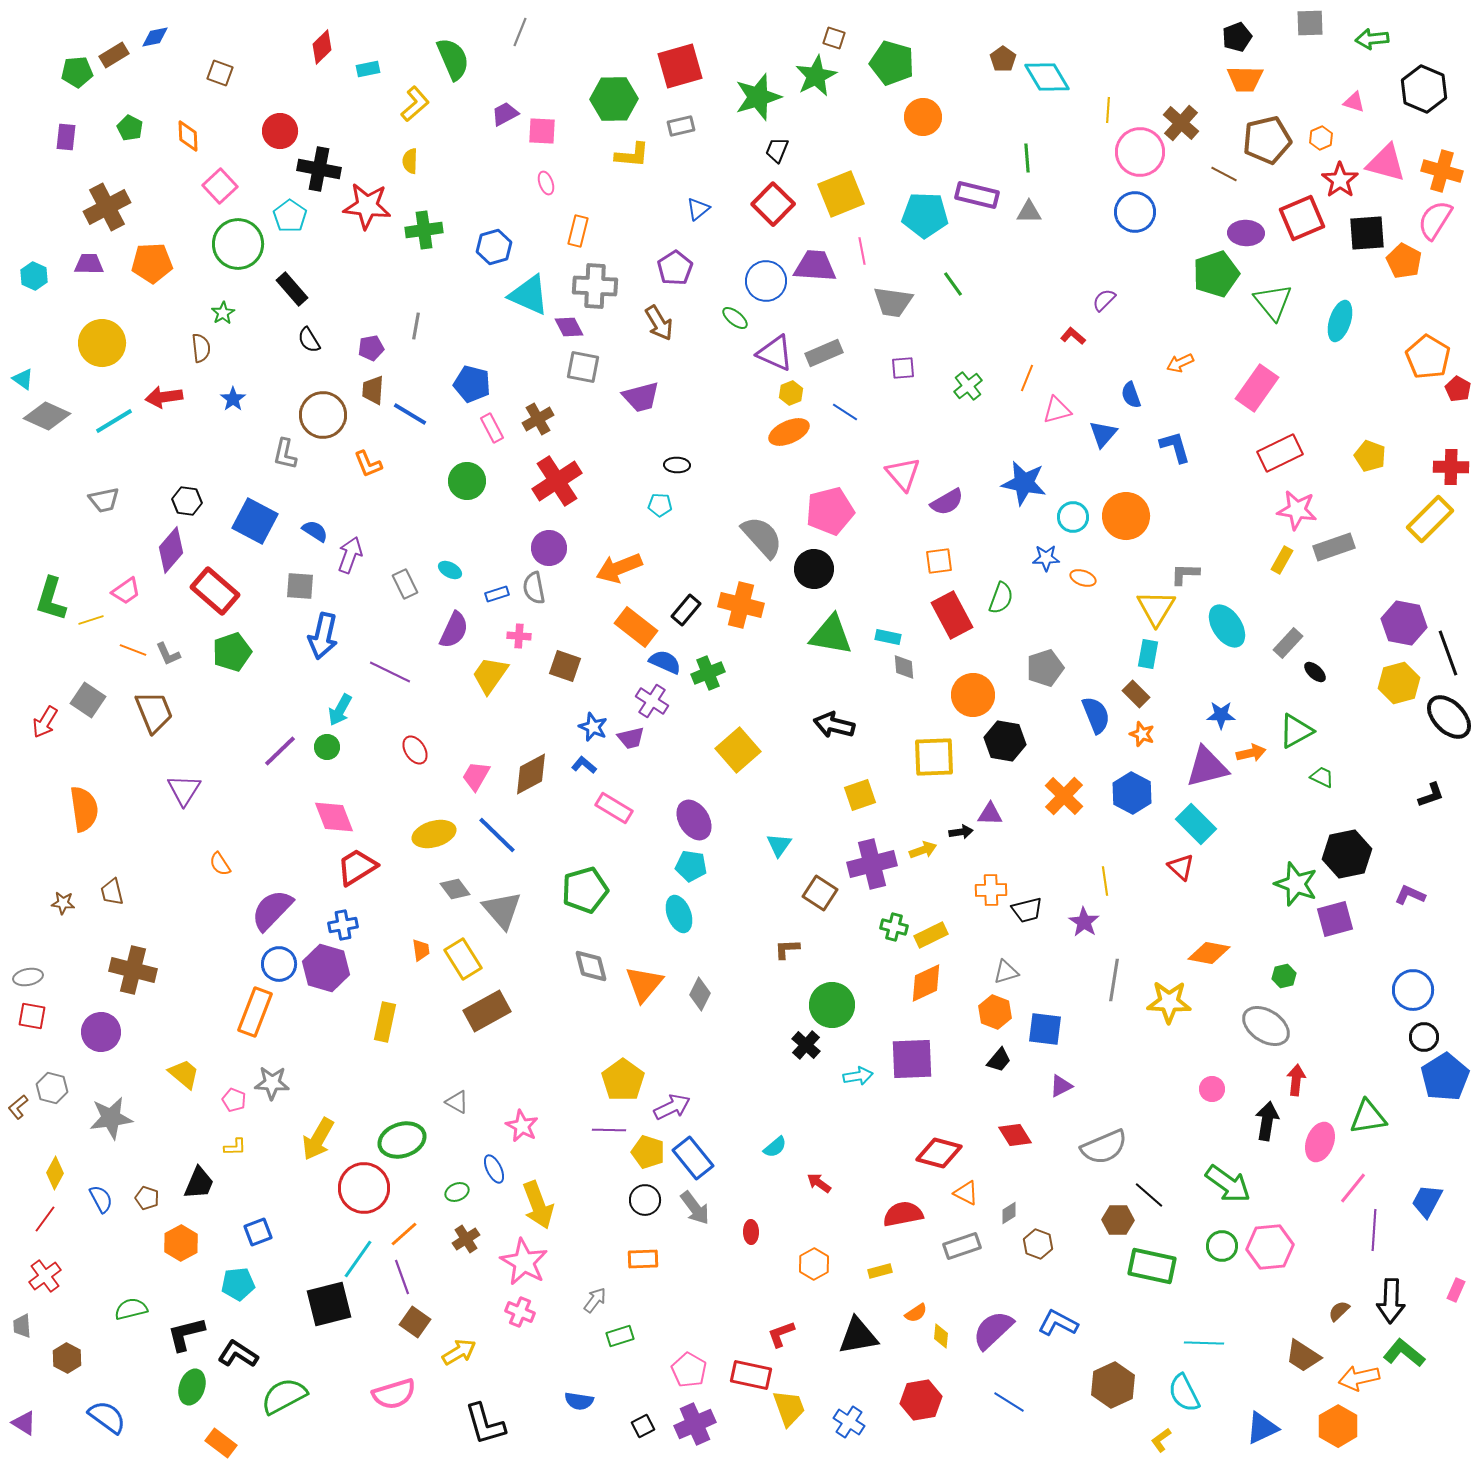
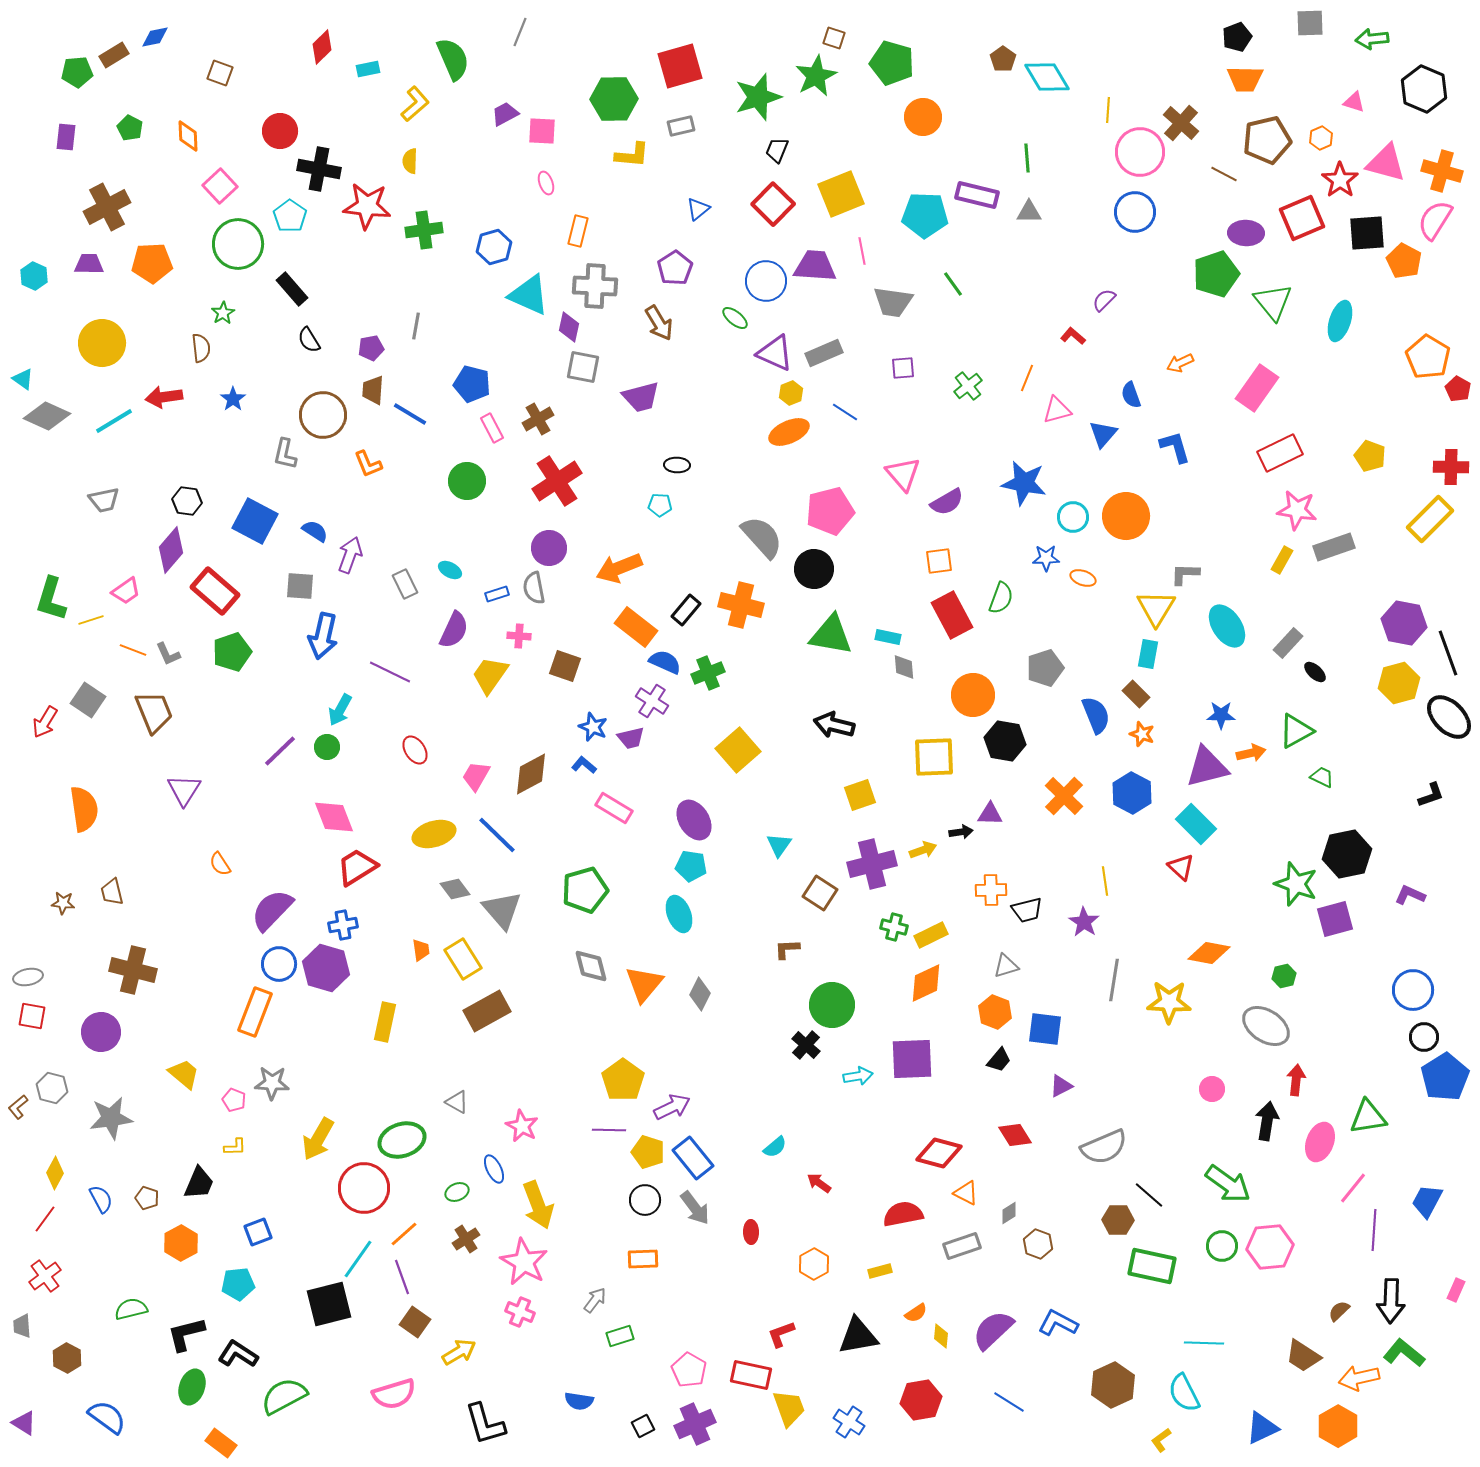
purple diamond at (569, 327): rotated 40 degrees clockwise
gray triangle at (1006, 972): moved 6 px up
